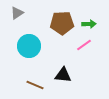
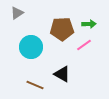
brown pentagon: moved 6 px down
cyan circle: moved 2 px right, 1 px down
black triangle: moved 1 px left, 1 px up; rotated 24 degrees clockwise
